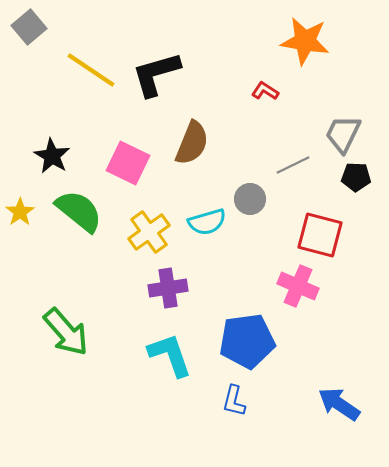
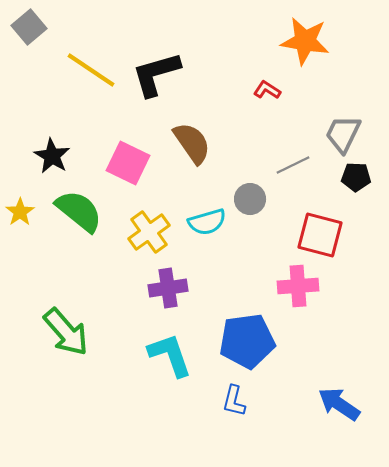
red L-shape: moved 2 px right, 1 px up
brown semicircle: rotated 57 degrees counterclockwise
pink cross: rotated 27 degrees counterclockwise
